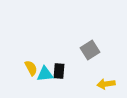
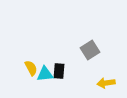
yellow arrow: moved 1 px up
